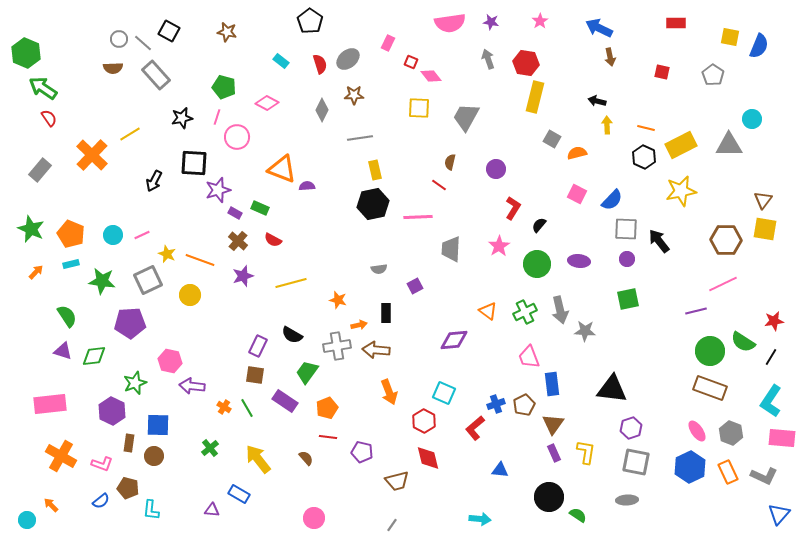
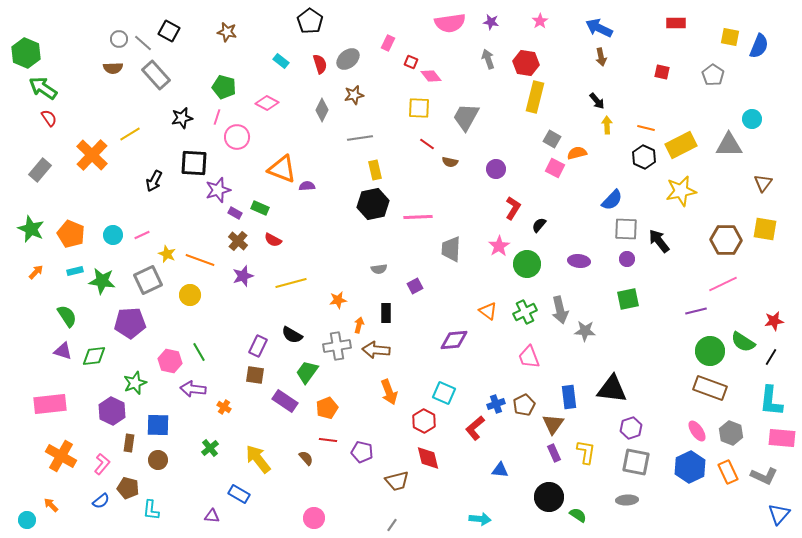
brown arrow at (610, 57): moved 9 px left
brown star at (354, 95): rotated 12 degrees counterclockwise
black arrow at (597, 101): rotated 144 degrees counterclockwise
brown semicircle at (450, 162): rotated 91 degrees counterclockwise
red line at (439, 185): moved 12 px left, 41 px up
pink square at (577, 194): moved 22 px left, 26 px up
brown triangle at (763, 200): moved 17 px up
cyan rectangle at (71, 264): moved 4 px right, 7 px down
green circle at (537, 264): moved 10 px left
orange star at (338, 300): rotated 24 degrees counterclockwise
orange arrow at (359, 325): rotated 63 degrees counterclockwise
blue rectangle at (552, 384): moved 17 px right, 13 px down
purple arrow at (192, 386): moved 1 px right, 3 px down
cyan L-shape at (771, 401): rotated 28 degrees counterclockwise
green line at (247, 408): moved 48 px left, 56 px up
red line at (328, 437): moved 3 px down
brown circle at (154, 456): moved 4 px right, 4 px down
pink L-shape at (102, 464): rotated 70 degrees counterclockwise
purple triangle at (212, 510): moved 6 px down
